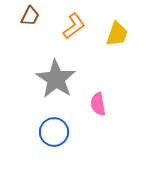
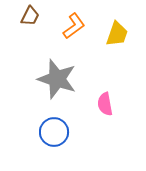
gray star: moved 1 px right; rotated 15 degrees counterclockwise
pink semicircle: moved 7 px right
